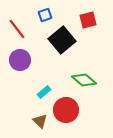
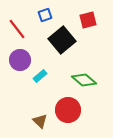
cyan rectangle: moved 4 px left, 16 px up
red circle: moved 2 px right
